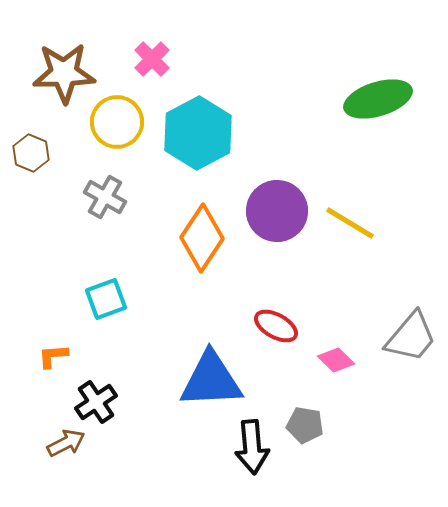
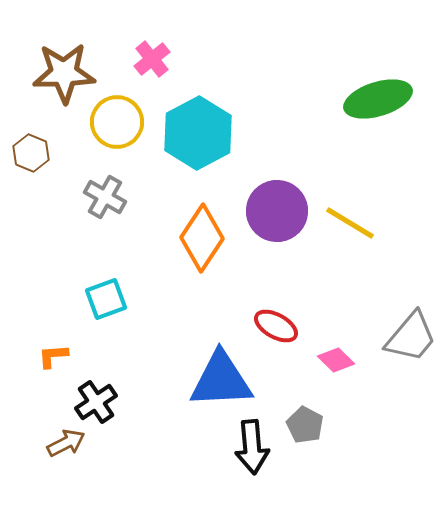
pink cross: rotated 6 degrees clockwise
blue triangle: moved 10 px right
gray pentagon: rotated 18 degrees clockwise
